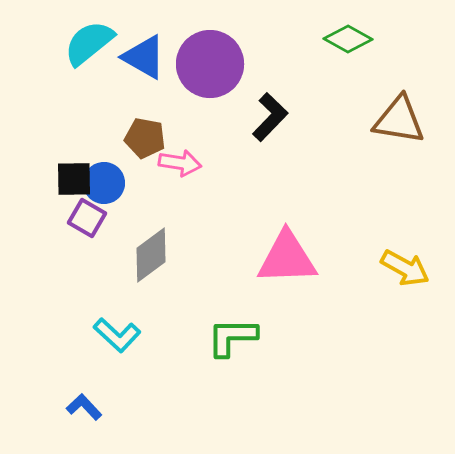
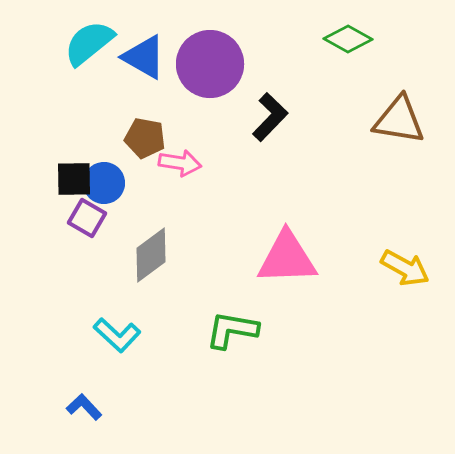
green L-shape: moved 7 px up; rotated 10 degrees clockwise
